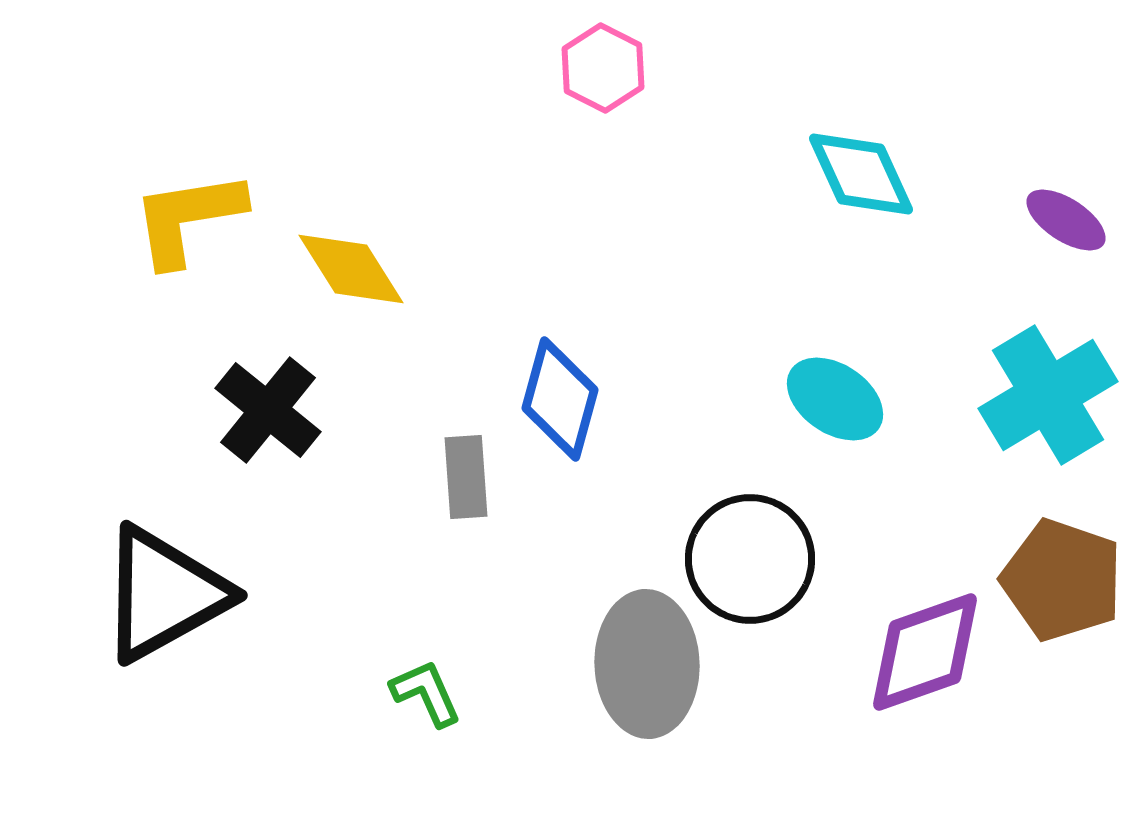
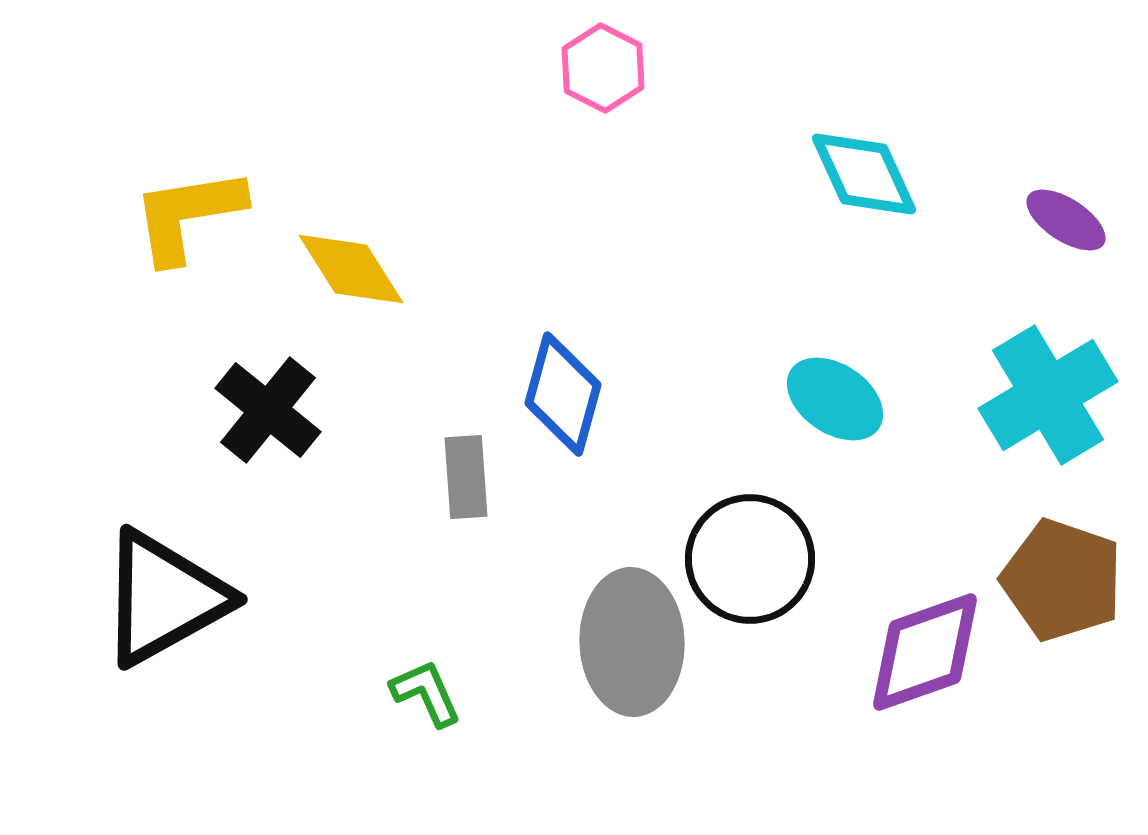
cyan diamond: moved 3 px right
yellow L-shape: moved 3 px up
blue diamond: moved 3 px right, 5 px up
black triangle: moved 4 px down
gray ellipse: moved 15 px left, 22 px up
